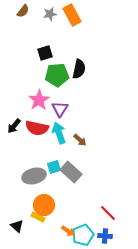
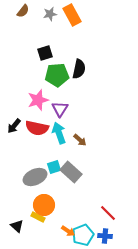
pink star: moved 1 px left; rotated 15 degrees clockwise
gray ellipse: moved 1 px right, 1 px down; rotated 10 degrees counterclockwise
